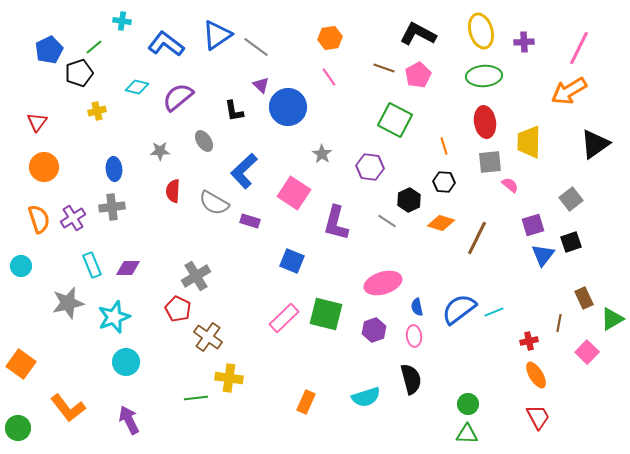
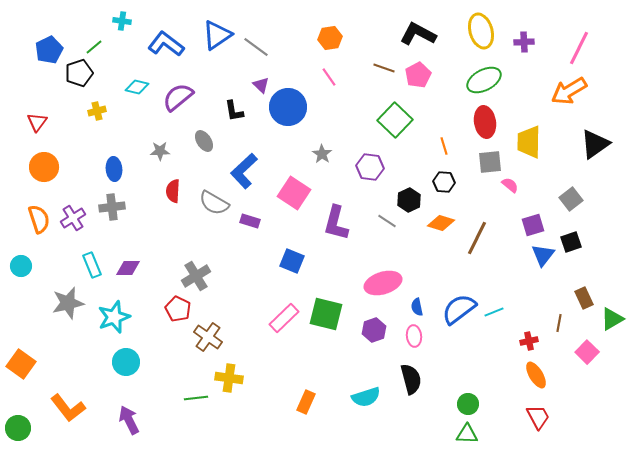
green ellipse at (484, 76): moved 4 px down; rotated 24 degrees counterclockwise
green square at (395, 120): rotated 16 degrees clockwise
